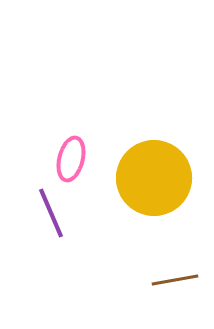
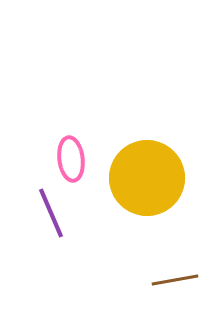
pink ellipse: rotated 21 degrees counterclockwise
yellow circle: moved 7 px left
